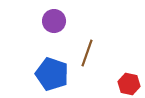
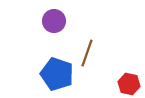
blue pentagon: moved 5 px right
